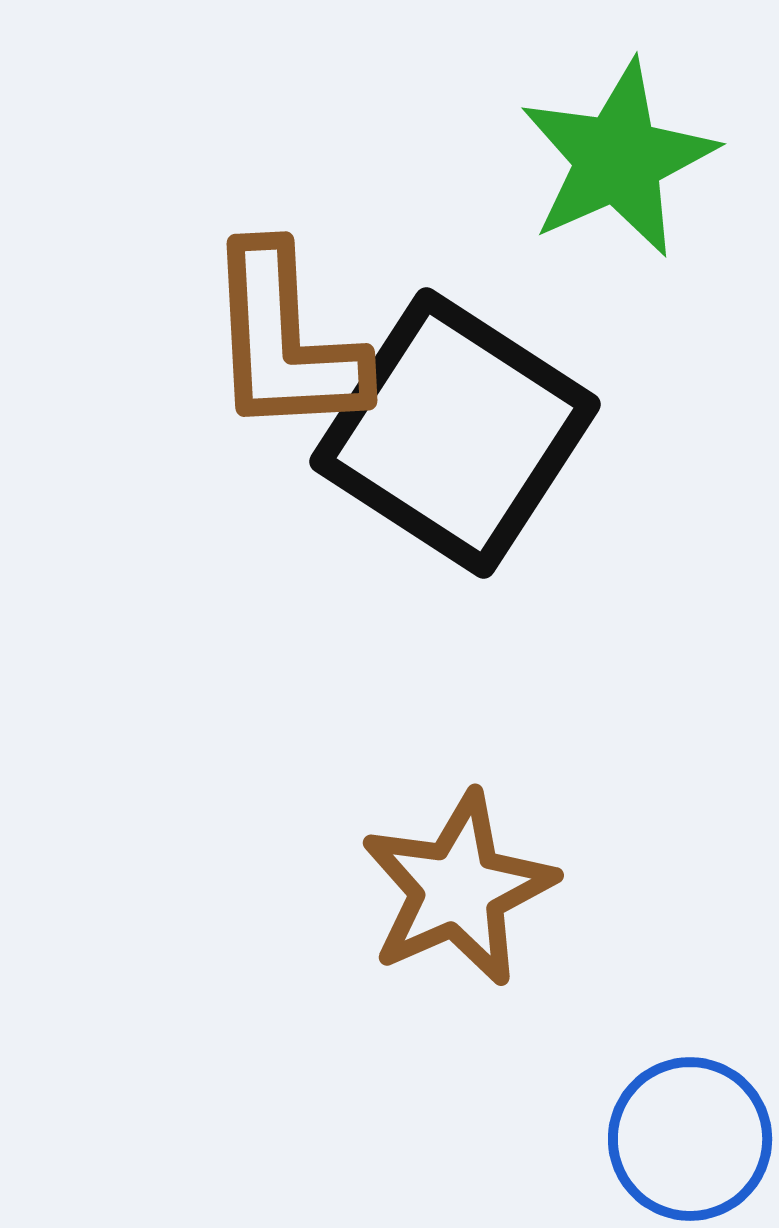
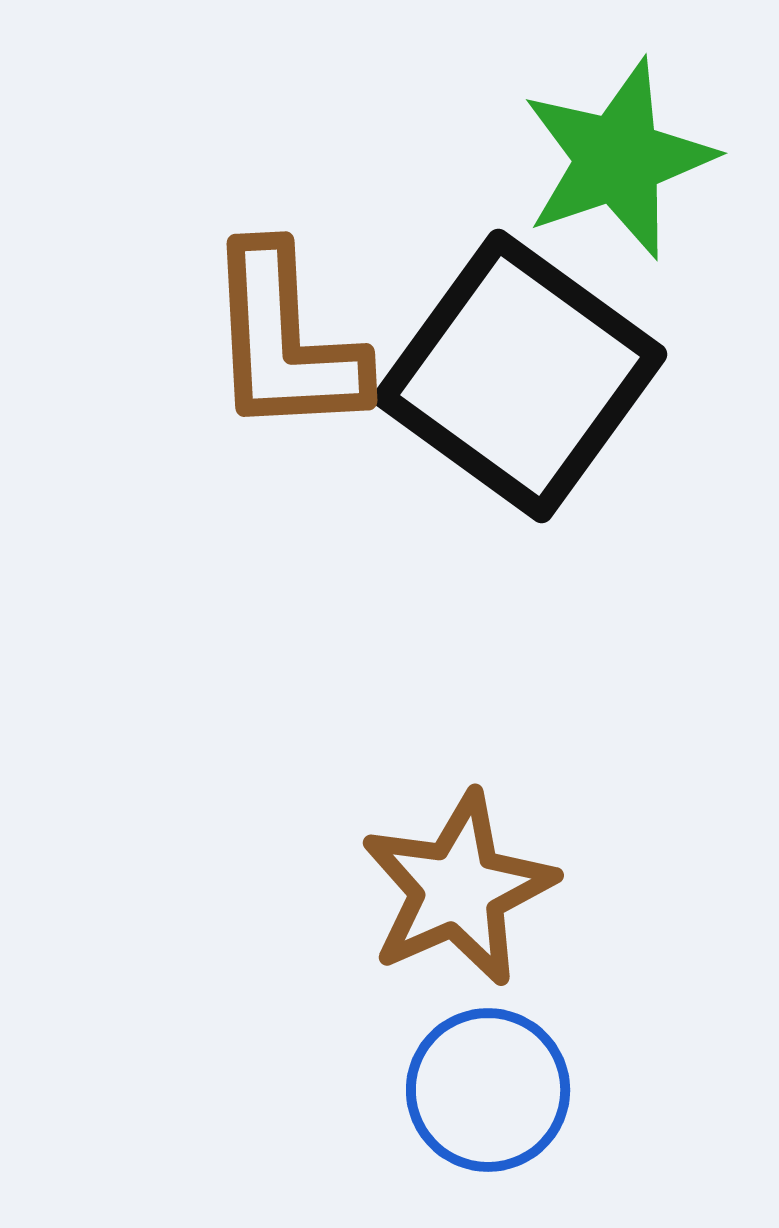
green star: rotated 5 degrees clockwise
black square: moved 65 px right, 57 px up; rotated 3 degrees clockwise
blue circle: moved 202 px left, 49 px up
